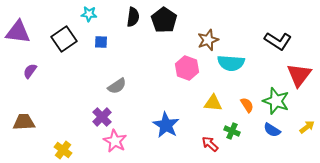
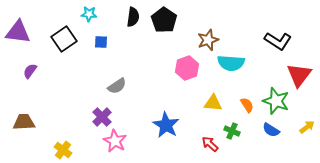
pink hexagon: rotated 20 degrees clockwise
blue semicircle: moved 1 px left
